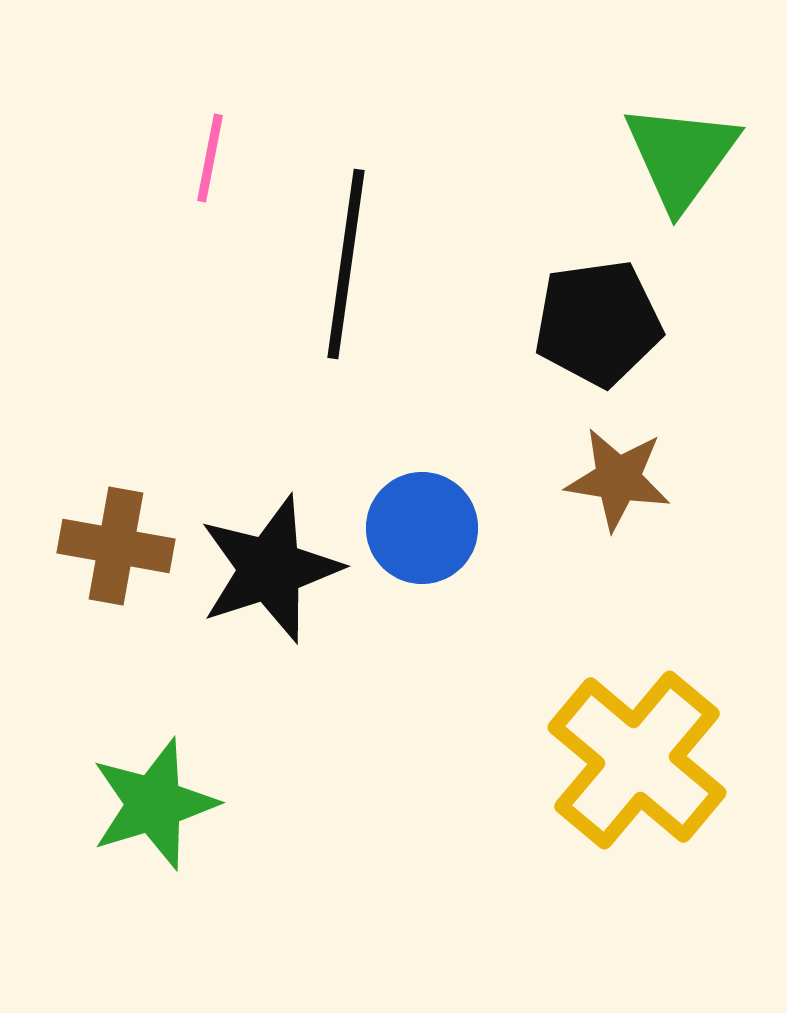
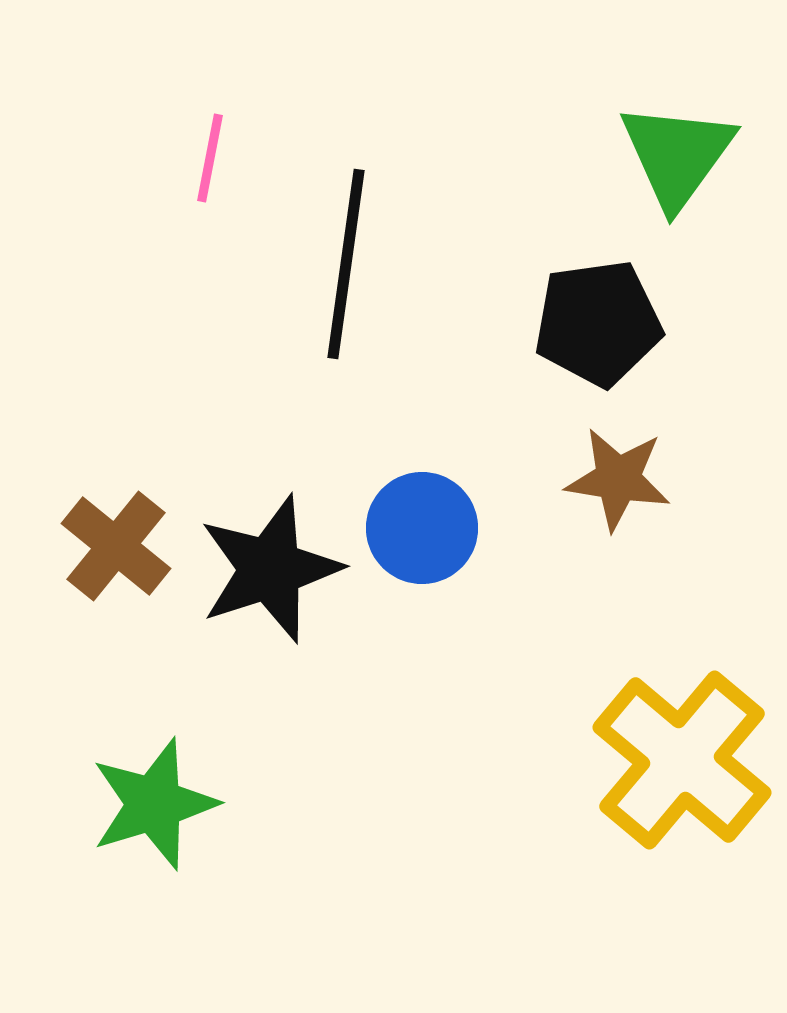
green triangle: moved 4 px left, 1 px up
brown cross: rotated 29 degrees clockwise
yellow cross: moved 45 px right
